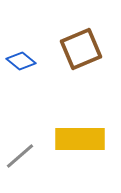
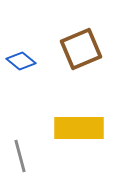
yellow rectangle: moved 1 px left, 11 px up
gray line: rotated 64 degrees counterclockwise
